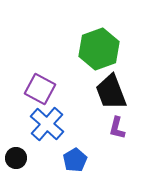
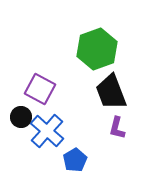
green hexagon: moved 2 px left
blue cross: moved 7 px down
black circle: moved 5 px right, 41 px up
